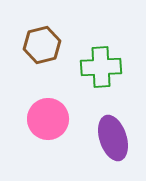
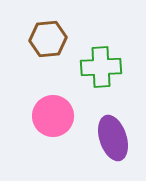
brown hexagon: moved 6 px right, 6 px up; rotated 9 degrees clockwise
pink circle: moved 5 px right, 3 px up
